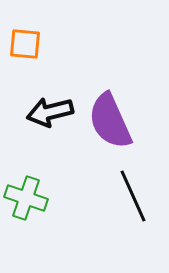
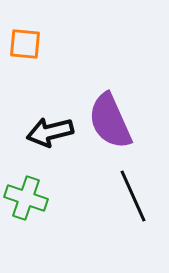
black arrow: moved 20 px down
